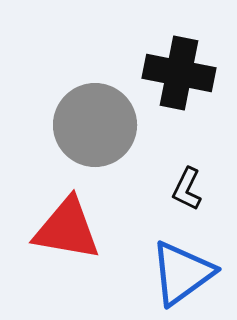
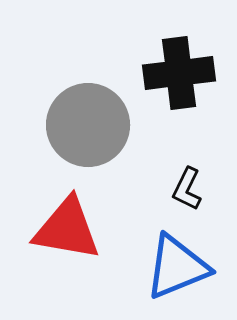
black cross: rotated 18 degrees counterclockwise
gray circle: moved 7 px left
blue triangle: moved 5 px left, 6 px up; rotated 14 degrees clockwise
